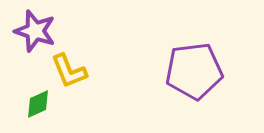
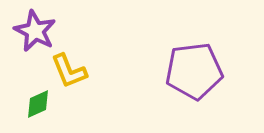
purple star: rotated 9 degrees clockwise
